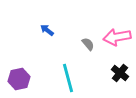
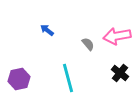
pink arrow: moved 1 px up
